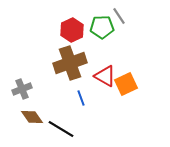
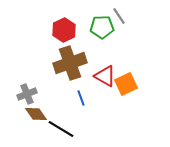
red hexagon: moved 8 px left
gray cross: moved 5 px right, 5 px down
brown diamond: moved 4 px right, 3 px up
